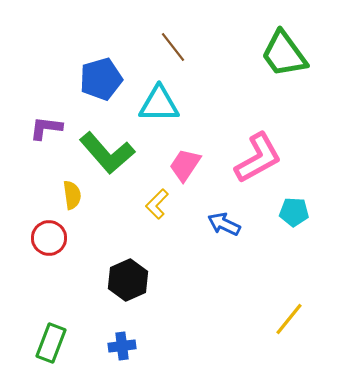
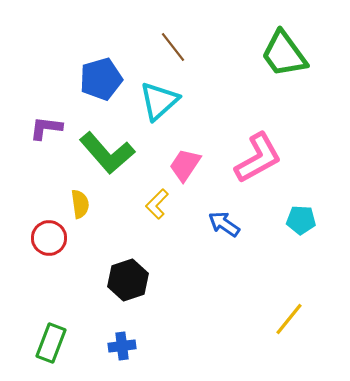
cyan triangle: moved 3 px up; rotated 42 degrees counterclockwise
yellow semicircle: moved 8 px right, 9 px down
cyan pentagon: moved 7 px right, 8 px down
blue arrow: rotated 8 degrees clockwise
black hexagon: rotated 6 degrees clockwise
